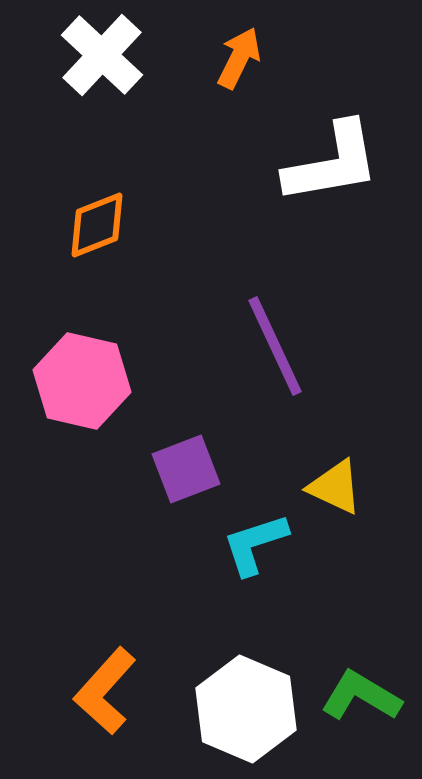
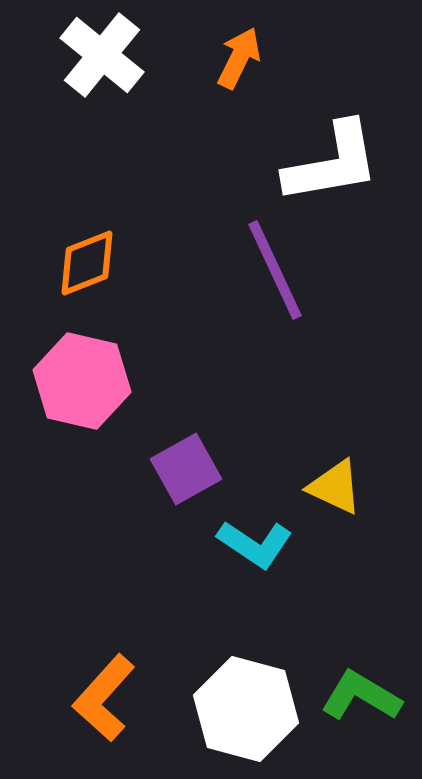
white cross: rotated 4 degrees counterclockwise
orange diamond: moved 10 px left, 38 px down
purple line: moved 76 px up
purple square: rotated 8 degrees counterclockwise
cyan L-shape: rotated 128 degrees counterclockwise
orange L-shape: moved 1 px left, 7 px down
white hexagon: rotated 8 degrees counterclockwise
